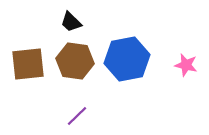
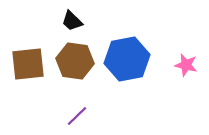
black trapezoid: moved 1 px right, 1 px up
